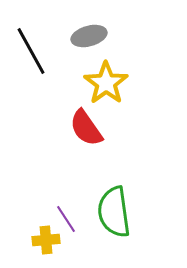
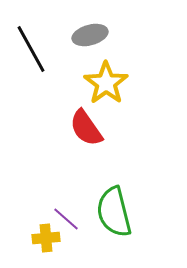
gray ellipse: moved 1 px right, 1 px up
black line: moved 2 px up
green semicircle: rotated 6 degrees counterclockwise
purple line: rotated 16 degrees counterclockwise
yellow cross: moved 2 px up
